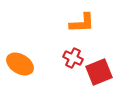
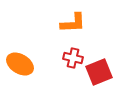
orange L-shape: moved 9 px left
red cross: rotated 12 degrees counterclockwise
